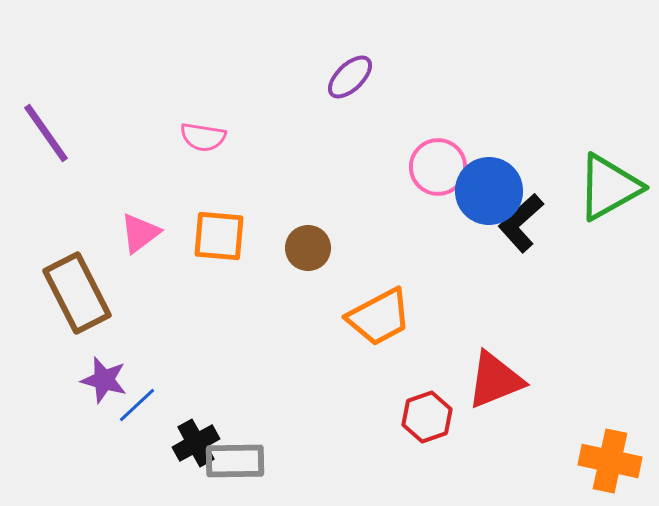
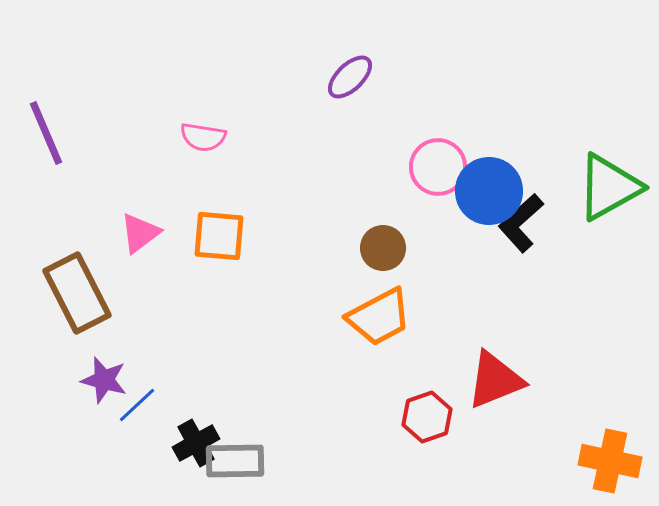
purple line: rotated 12 degrees clockwise
brown circle: moved 75 px right
